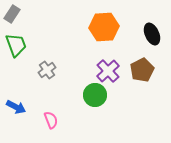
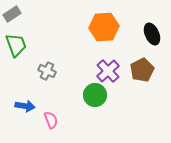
gray rectangle: rotated 24 degrees clockwise
gray cross: moved 1 px down; rotated 30 degrees counterclockwise
blue arrow: moved 9 px right, 1 px up; rotated 18 degrees counterclockwise
